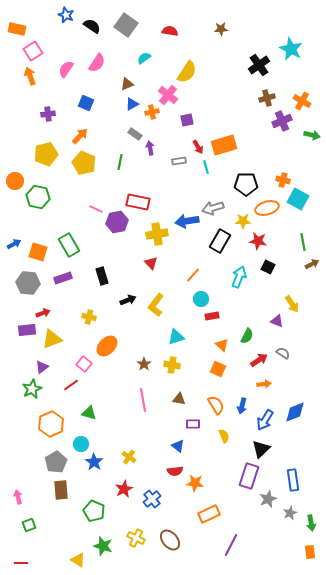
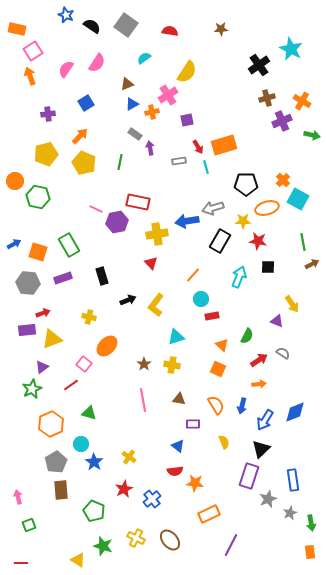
pink cross at (168, 95): rotated 18 degrees clockwise
blue square at (86, 103): rotated 35 degrees clockwise
orange cross at (283, 180): rotated 32 degrees clockwise
black square at (268, 267): rotated 24 degrees counterclockwise
orange arrow at (264, 384): moved 5 px left
yellow semicircle at (224, 436): moved 6 px down
